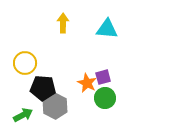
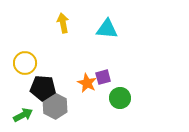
yellow arrow: rotated 12 degrees counterclockwise
green circle: moved 15 px right
